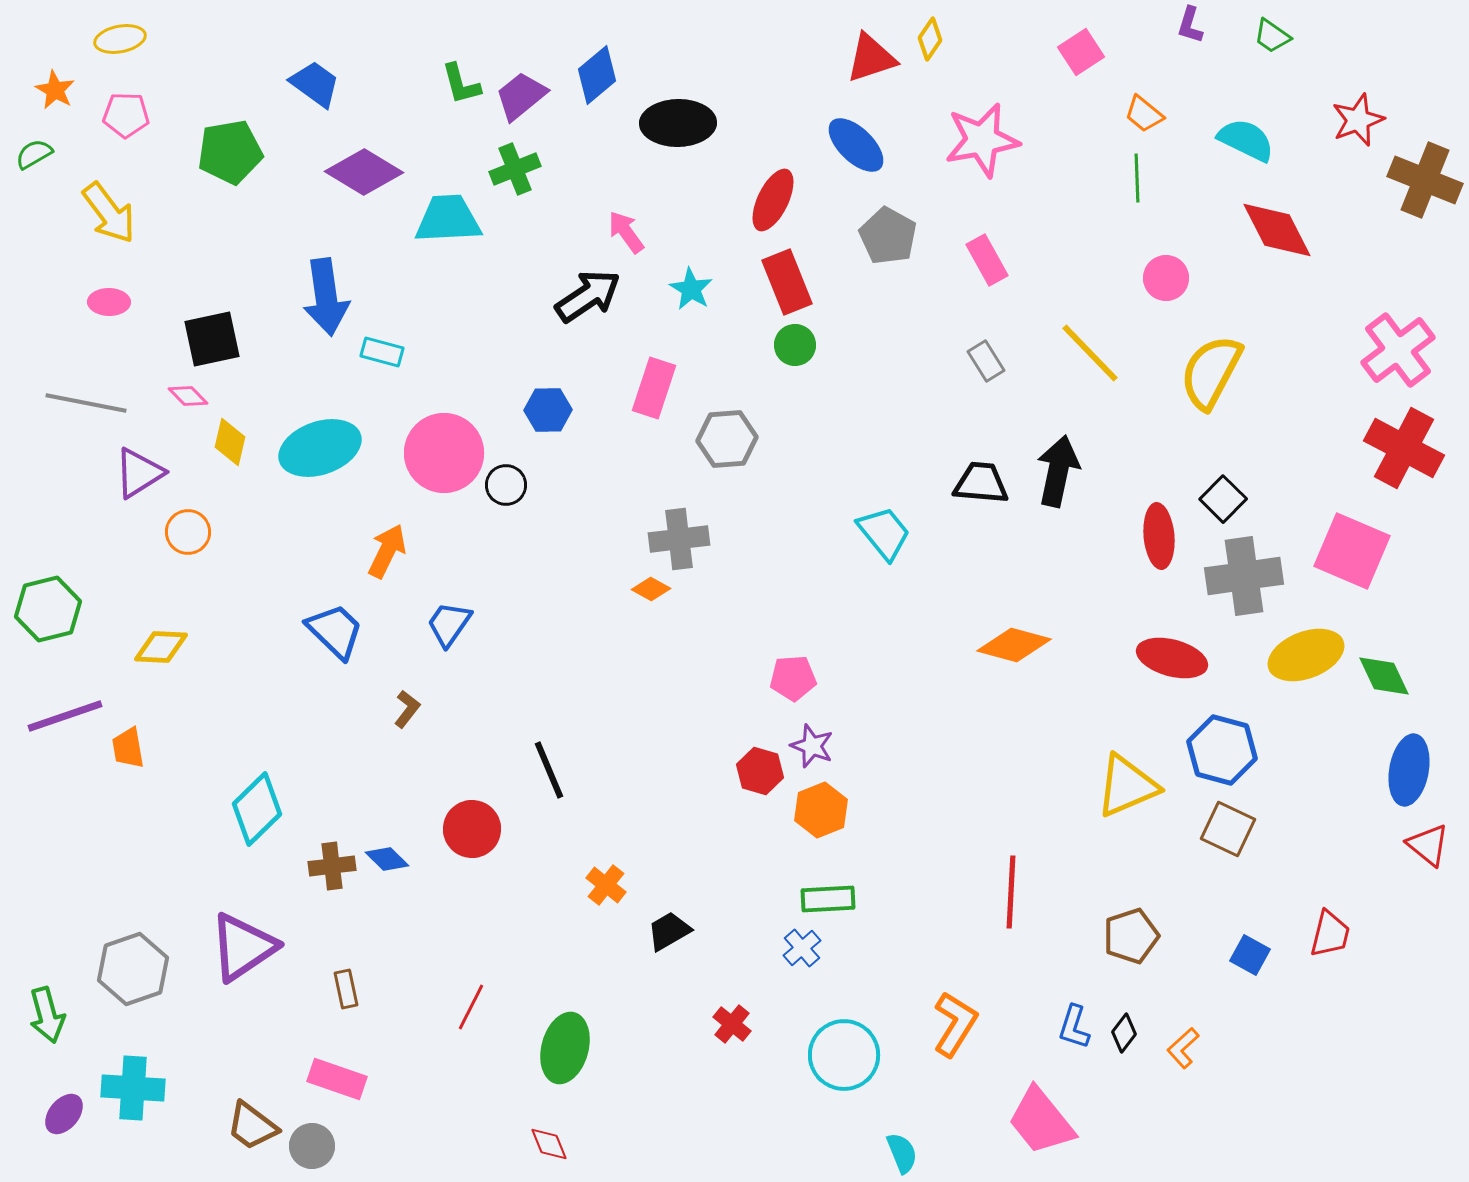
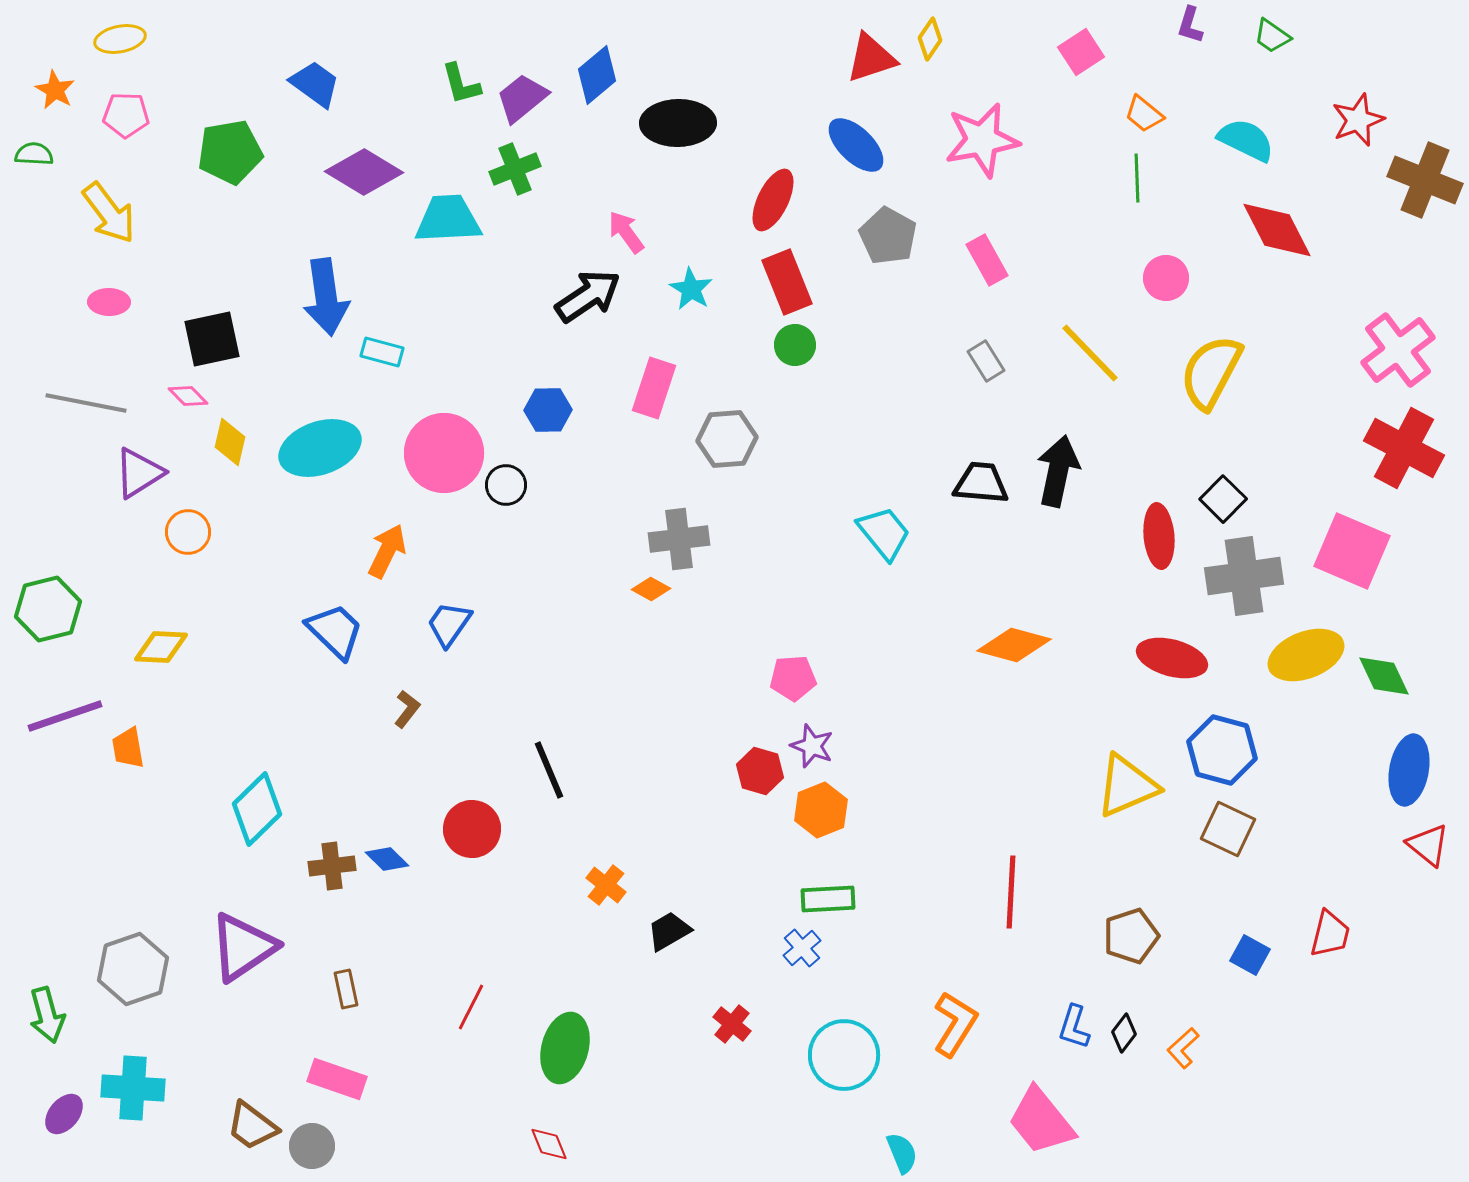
purple trapezoid at (521, 96): moved 1 px right, 2 px down
green semicircle at (34, 154): rotated 33 degrees clockwise
